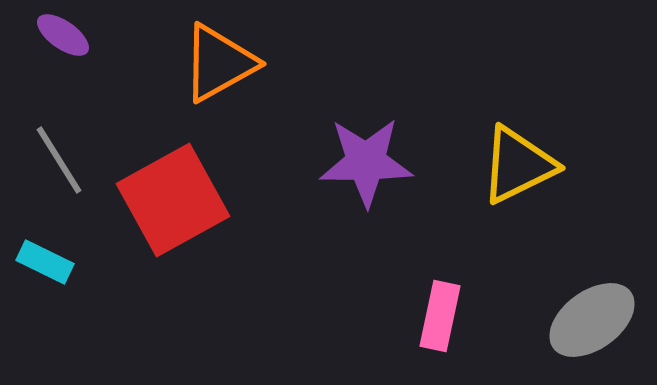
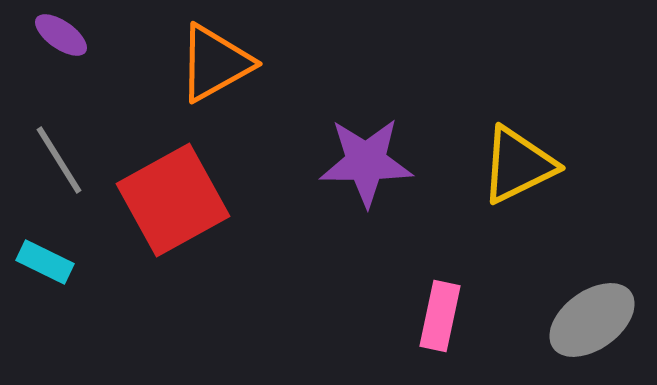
purple ellipse: moved 2 px left
orange triangle: moved 4 px left
